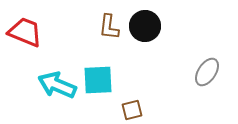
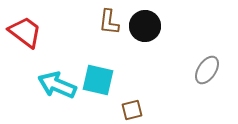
brown L-shape: moved 5 px up
red trapezoid: rotated 15 degrees clockwise
gray ellipse: moved 2 px up
cyan square: rotated 16 degrees clockwise
